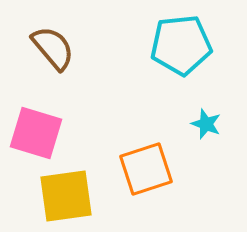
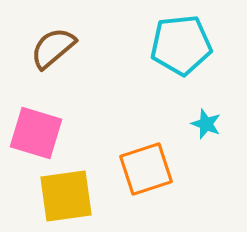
brown semicircle: rotated 90 degrees counterclockwise
